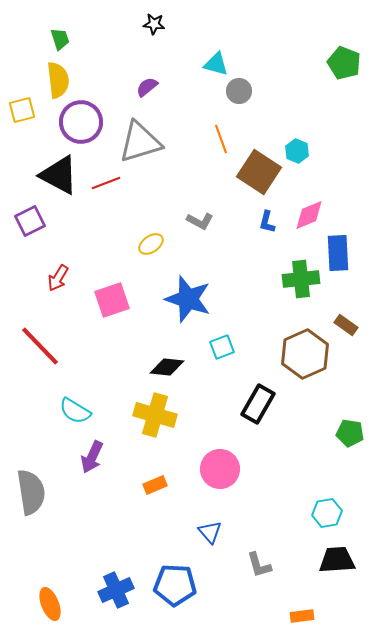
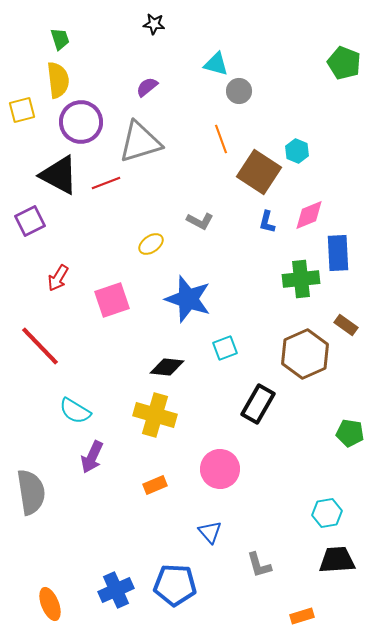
cyan square at (222, 347): moved 3 px right, 1 px down
orange rectangle at (302, 616): rotated 10 degrees counterclockwise
